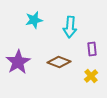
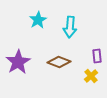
cyan star: moved 4 px right; rotated 18 degrees counterclockwise
purple rectangle: moved 5 px right, 7 px down
